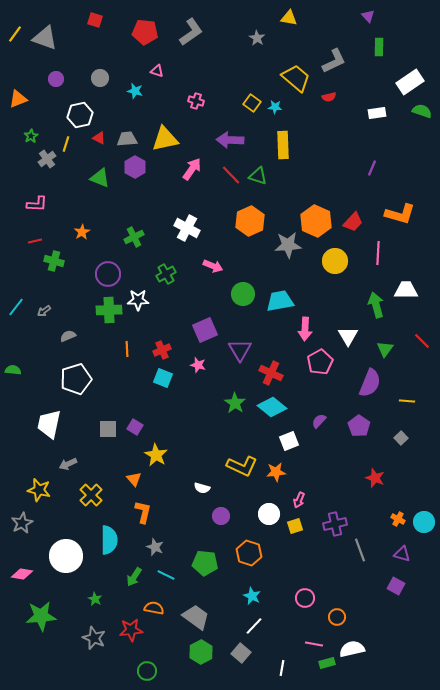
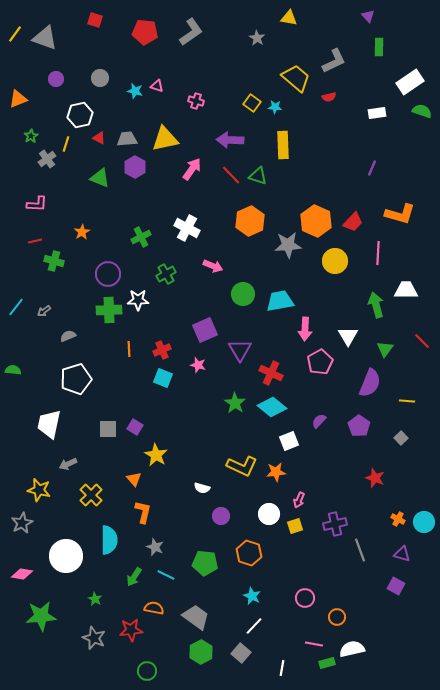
pink triangle at (157, 71): moved 15 px down
green cross at (134, 237): moved 7 px right
orange line at (127, 349): moved 2 px right
